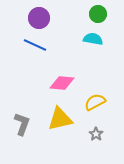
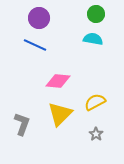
green circle: moved 2 px left
pink diamond: moved 4 px left, 2 px up
yellow triangle: moved 5 px up; rotated 32 degrees counterclockwise
